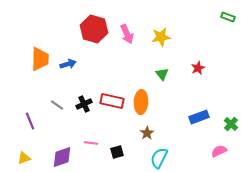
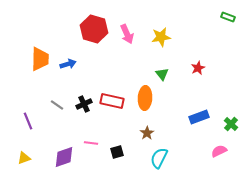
orange ellipse: moved 4 px right, 4 px up
purple line: moved 2 px left
purple diamond: moved 2 px right
